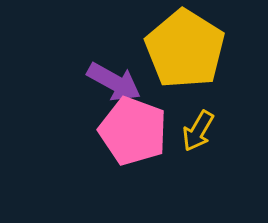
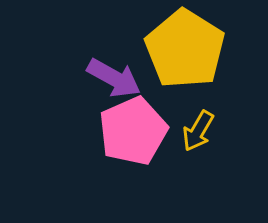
purple arrow: moved 4 px up
pink pentagon: rotated 28 degrees clockwise
